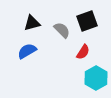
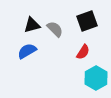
black triangle: moved 2 px down
gray semicircle: moved 7 px left, 1 px up
